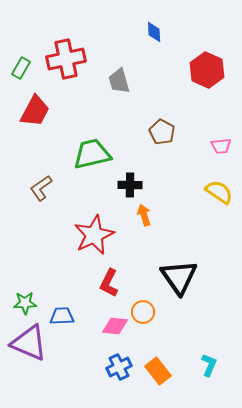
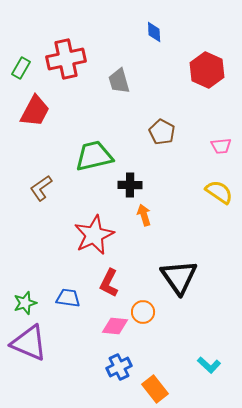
green trapezoid: moved 2 px right, 2 px down
green star: rotated 15 degrees counterclockwise
blue trapezoid: moved 6 px right, 18 px up; rotated 10 degrees clockwise
cyan L-shape: rotated 110 degrees clockwise
orange rectangle: moved 3 px left, 18 px down
